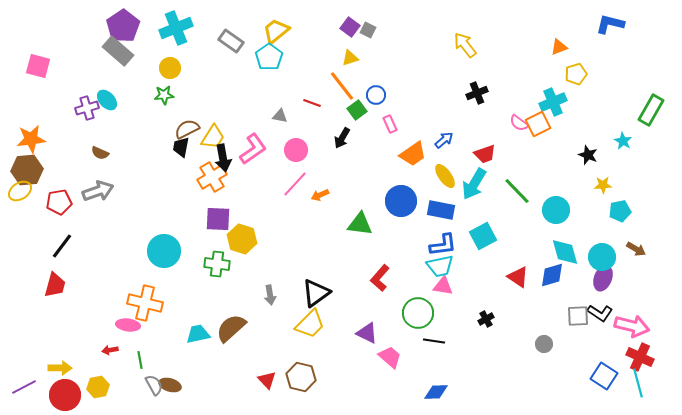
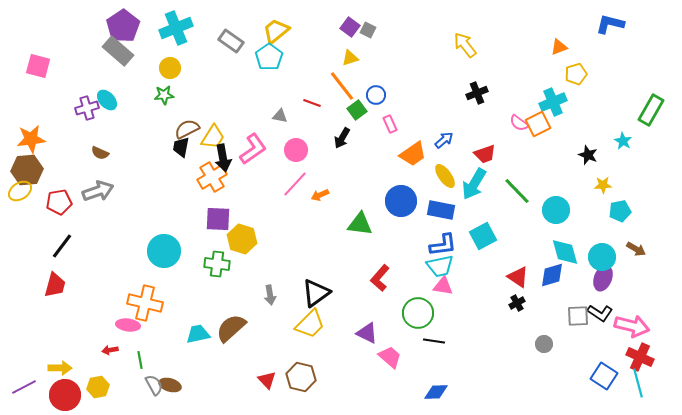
black cross at (486, 319): moved 31 px right, 16 px up
